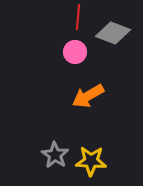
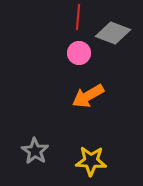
pink circle: moved 4 px right, 1 px down
gray star: moved 20 px left, 4 px up
